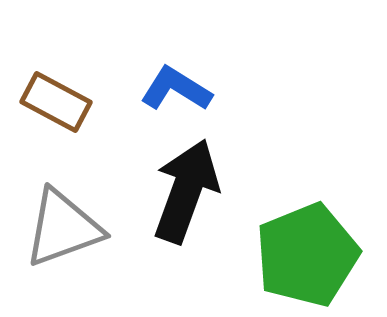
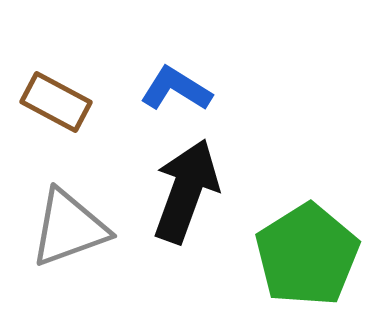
gray triangle: moved 6 px right
green pentagon: rotated 10 degrees counterclockwise
